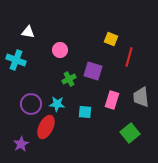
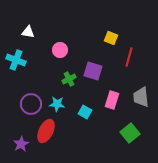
yellow square: moved 1 px up
cyan square: rotated 24 degrees clockwise
red ellipse: moved 4 px down
